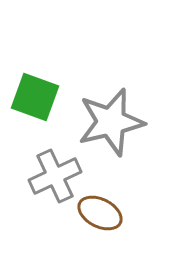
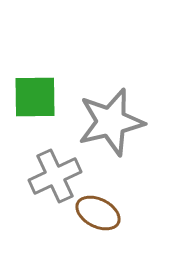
green square: rotated 21 degrees counterclockwise
brown ellipse: moved 2 px left
